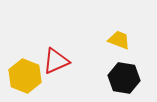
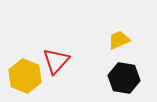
yellow trapezoid: rotated 45 degrees counterclockwise
red triangle: rotated 24 degrees counterclockwise
